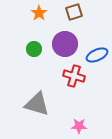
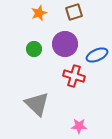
orange star: rotated 14 degrees clockwise
gray triangle: rotated 28 degrees clockwise
